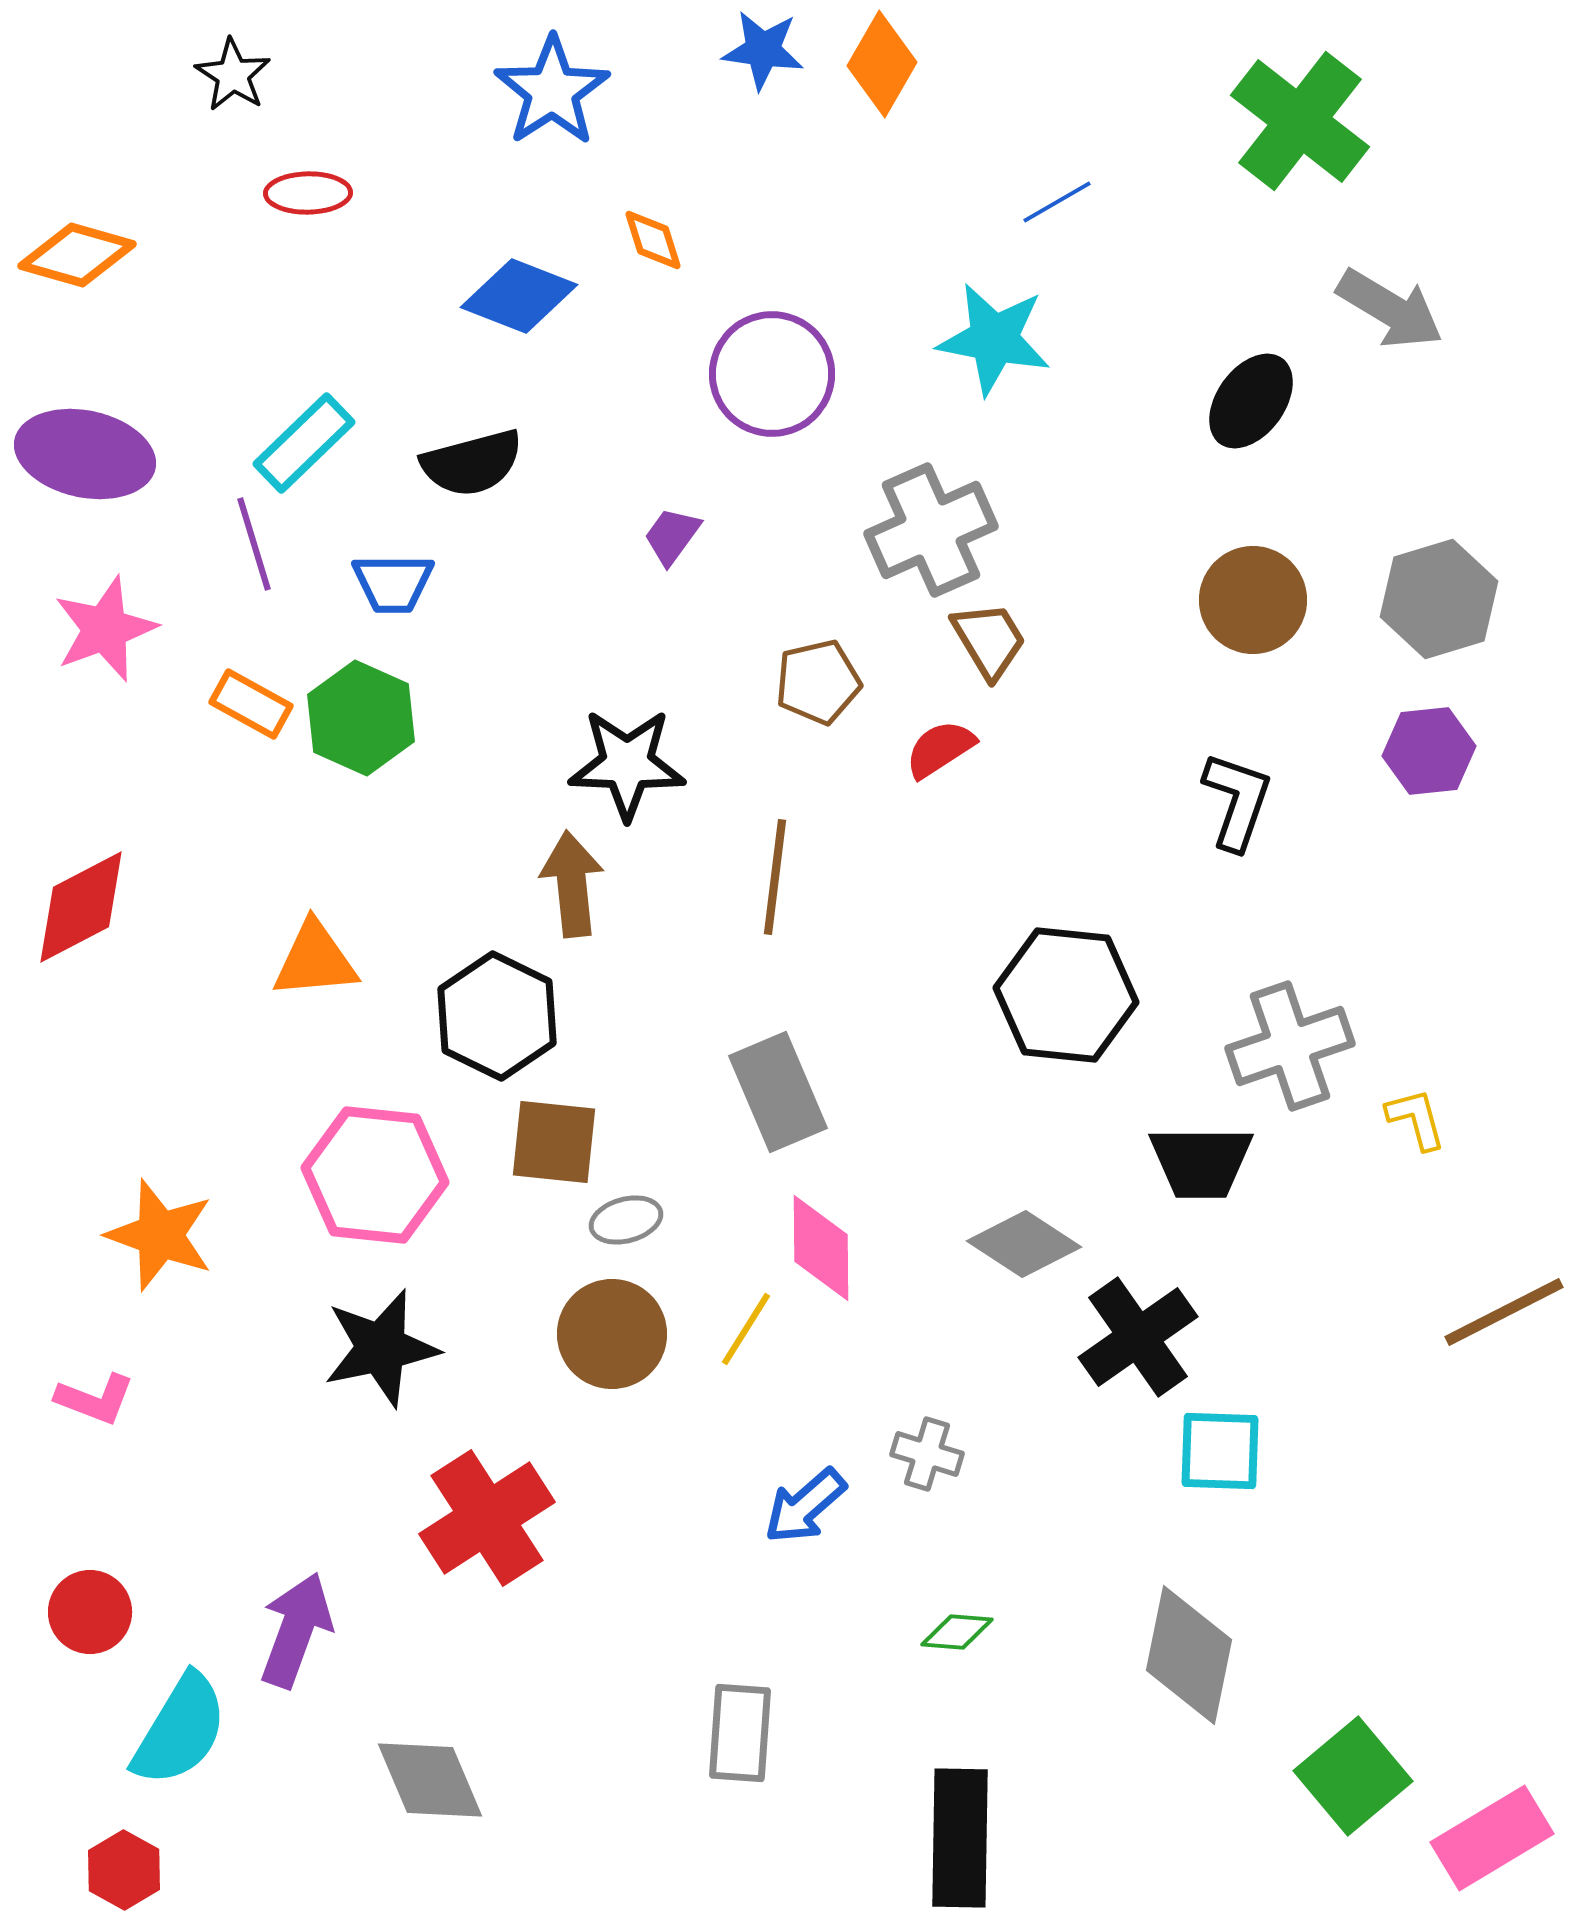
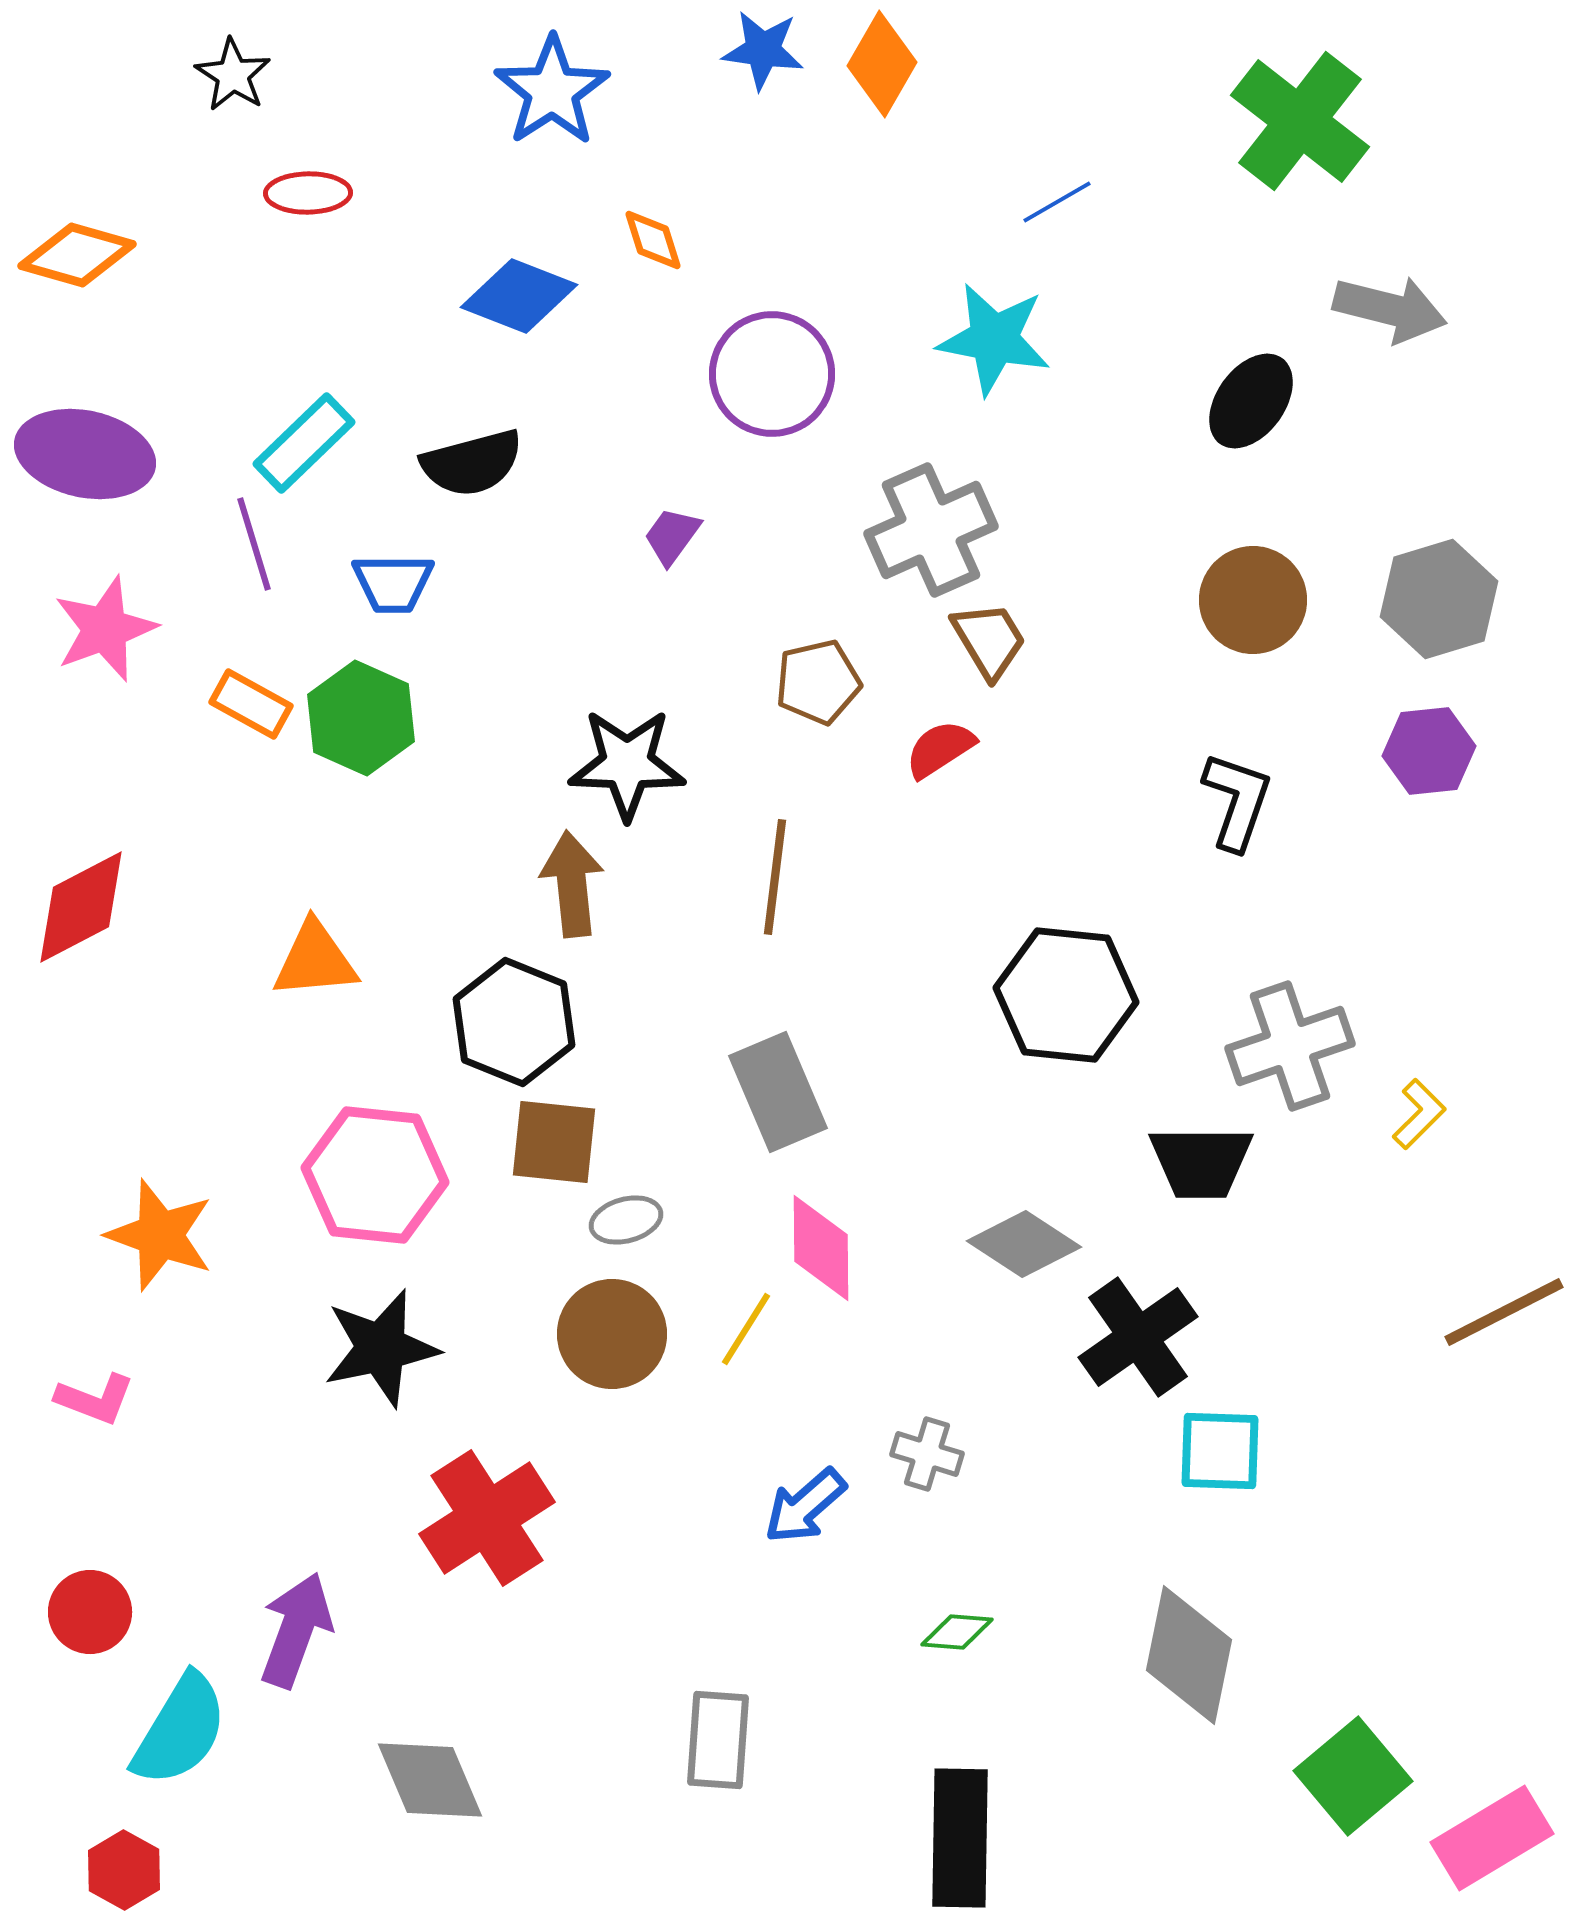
gray arrow at (1390, 309): rotated 17 degrees counterclockwise
black hexagon at (497, 1016): moved 17 px right, 6 px down; rotated 4 degrees counterclockwise
yellow L-shape at (1416, 1119): moved 3 px right, 5 px up; rotated 60 degrees clockwise
gray rectangle at (740, 1733): moved 22 px left, 7 px down
